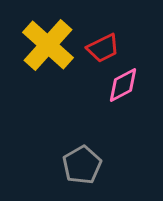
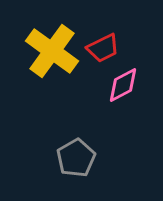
yellow cross: moved 4 px right, 6 px down; rotated 6 degrees counterclockwise
gray pentagon: moved 6 px left, 7 px up
